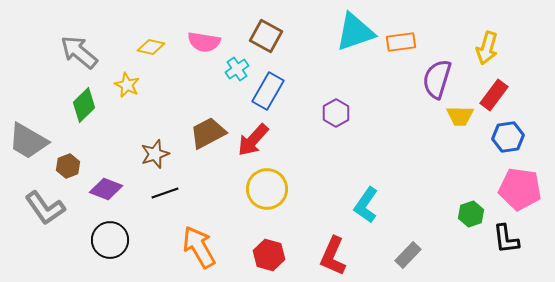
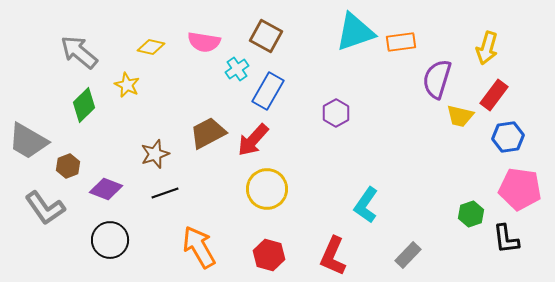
yellow trapezoid: rotated 12 degrees clockwise
